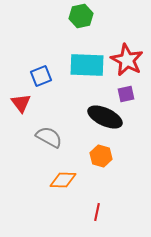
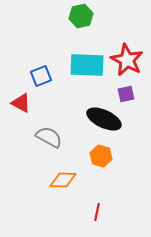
red triangle: rotated 25 degrees counterclockwise
black ellipse: moved 1 px left, 2 px down
